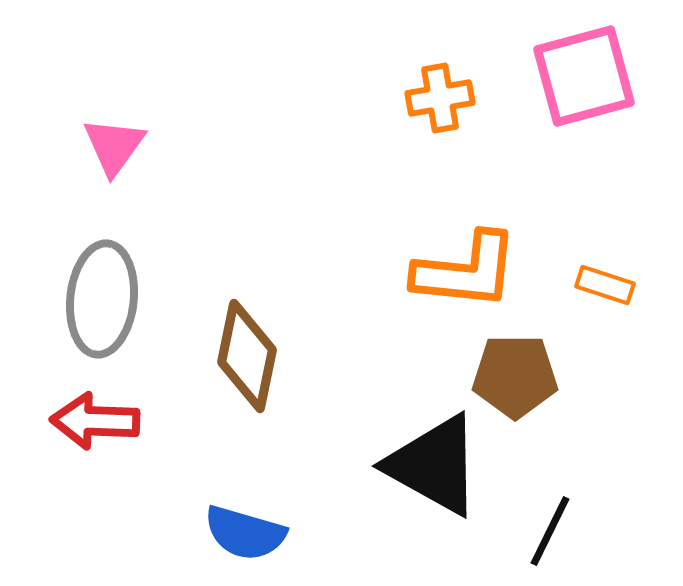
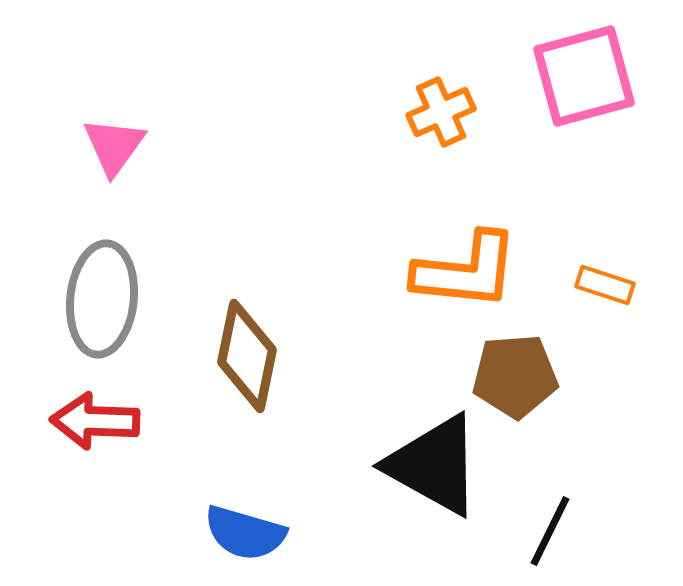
orange cross: moved 1 px right, 14 px down; rotated 14 degrees counterclockwise
brown pentagon: rotated 4 degrees counterclockwise
